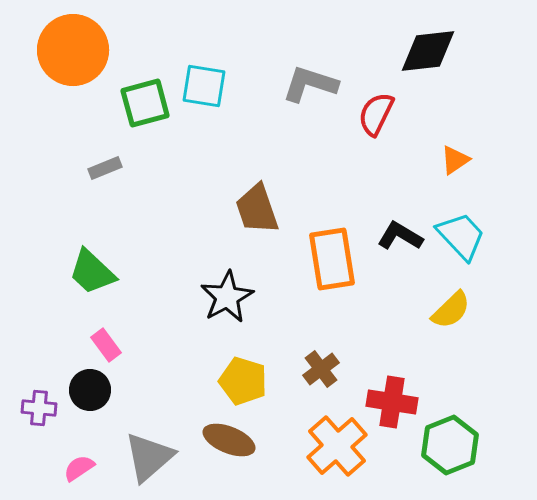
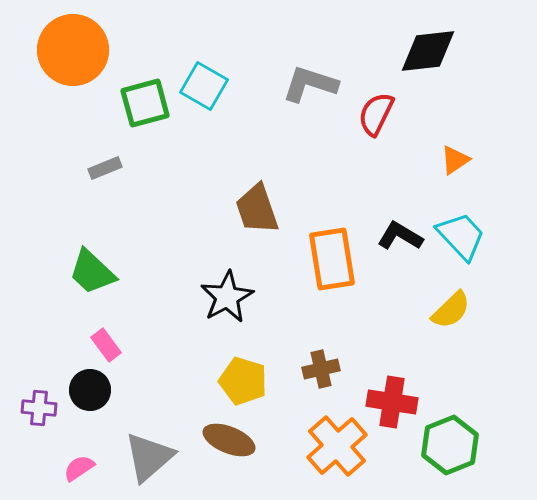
cyan square: rotated 21 degrees clockwise
brown cross: rotated 24 degrees clockwise
